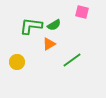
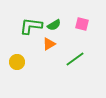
pink square: moved 12 px down
green line: moved 3 px right, 1 px up
